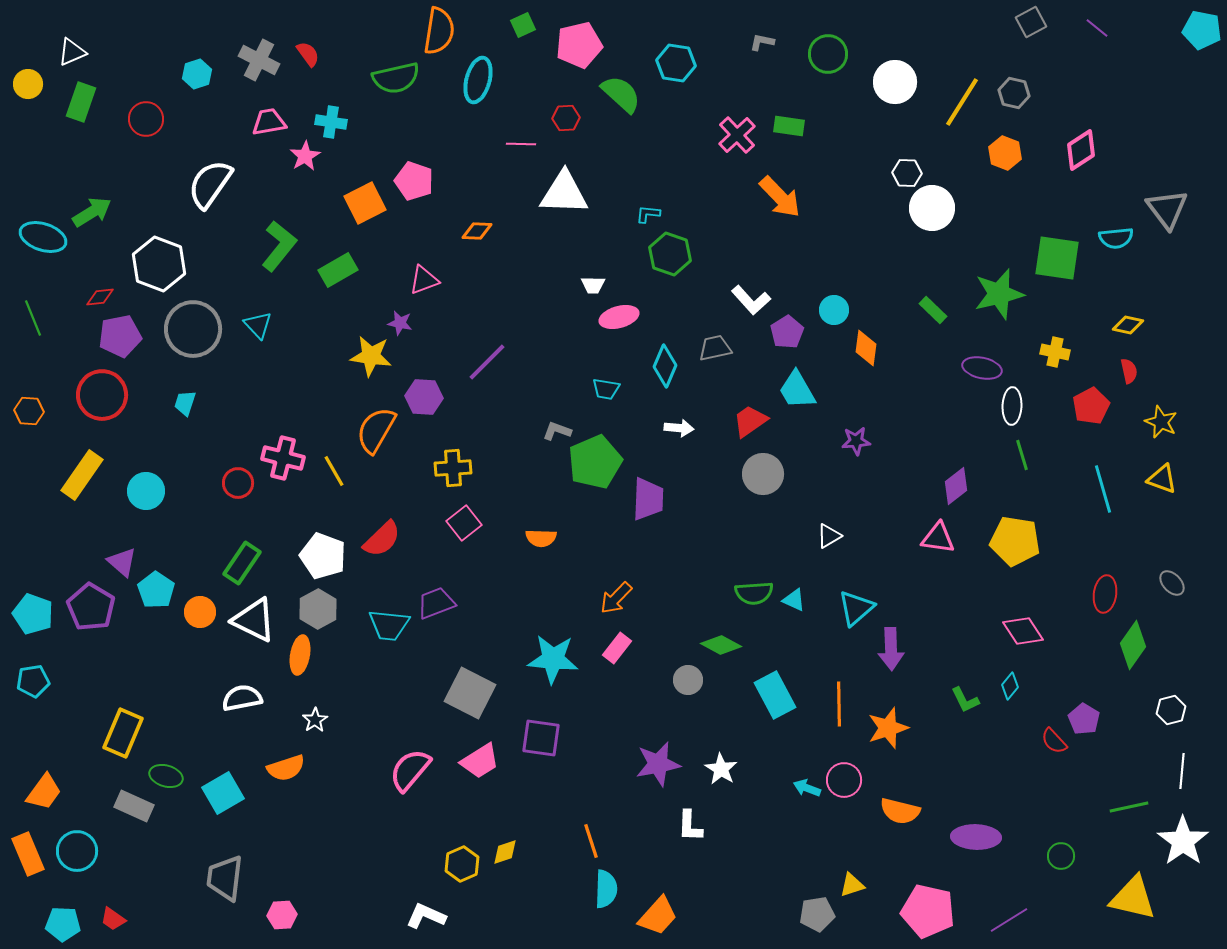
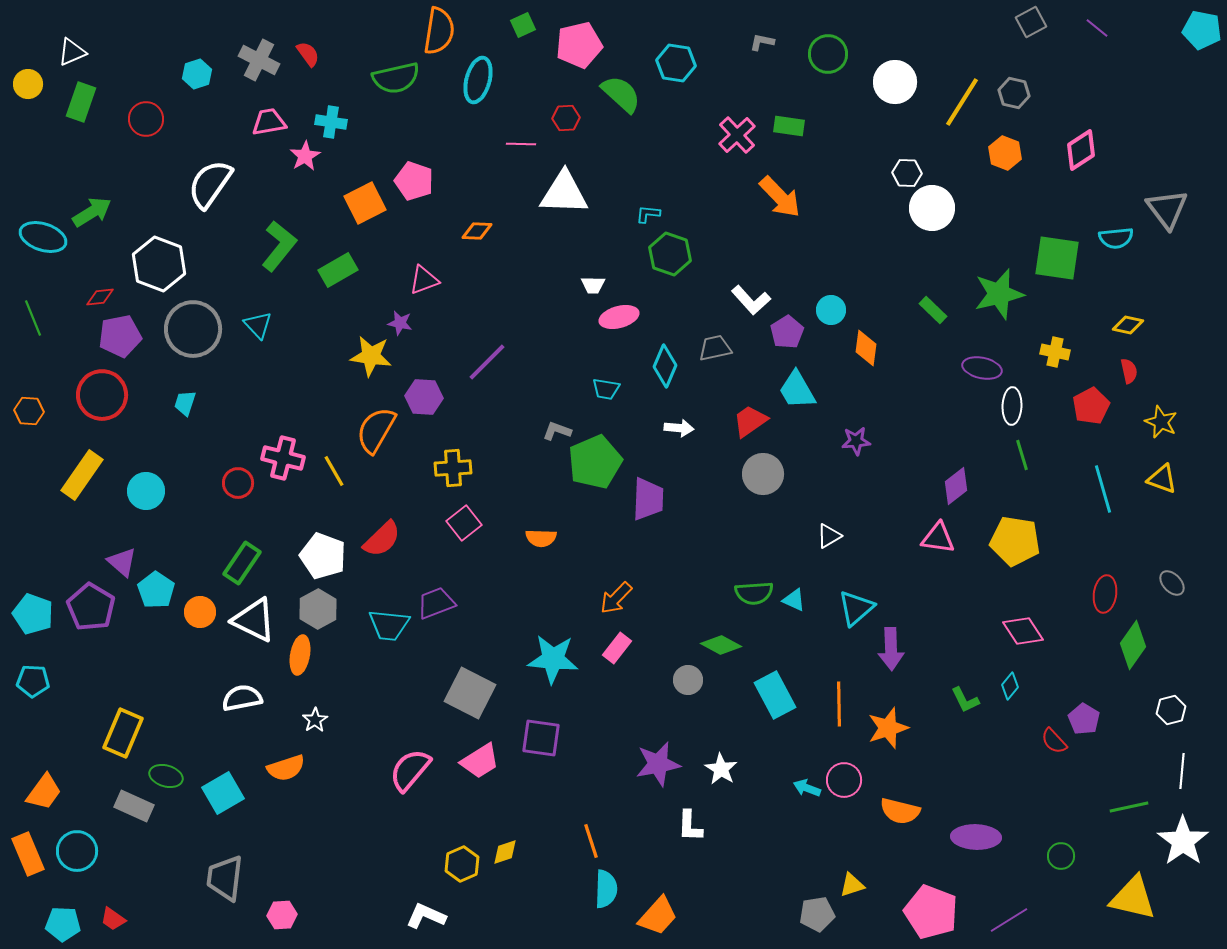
cyan circle at (834, 310): moved 3 px left
cyan pentagon at (33, 681): rotated 12 degrees clockwise
pink pentagon at (928, 911): moved 3 px right, 1 px down; rotated 8 degrees clockwise
